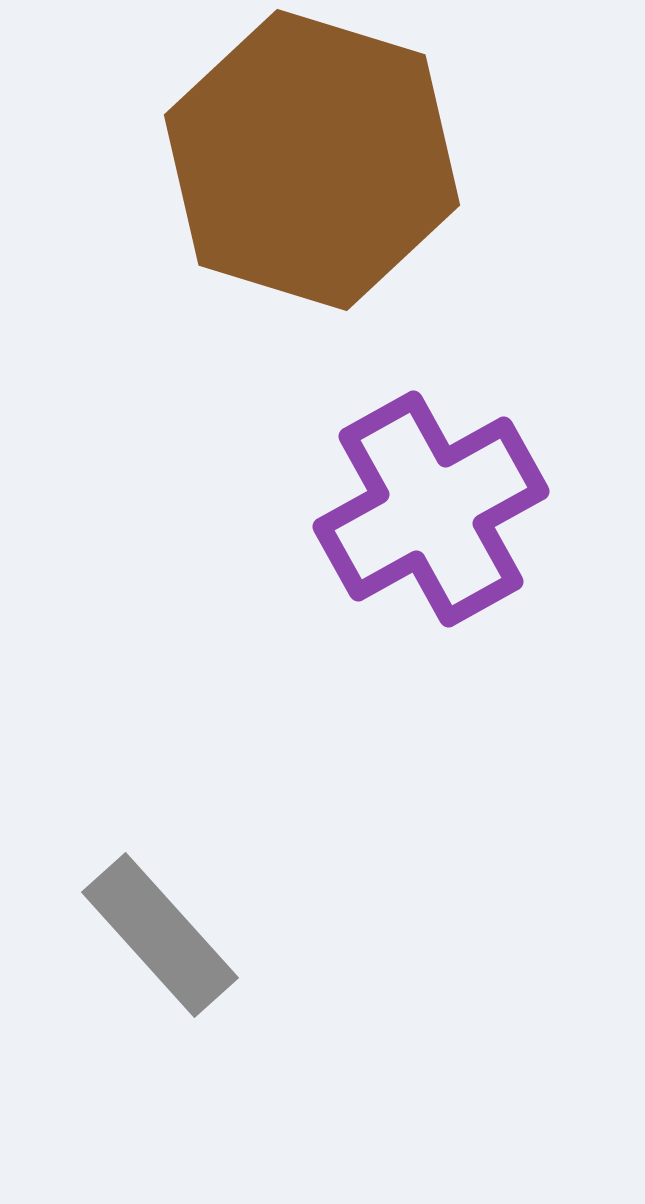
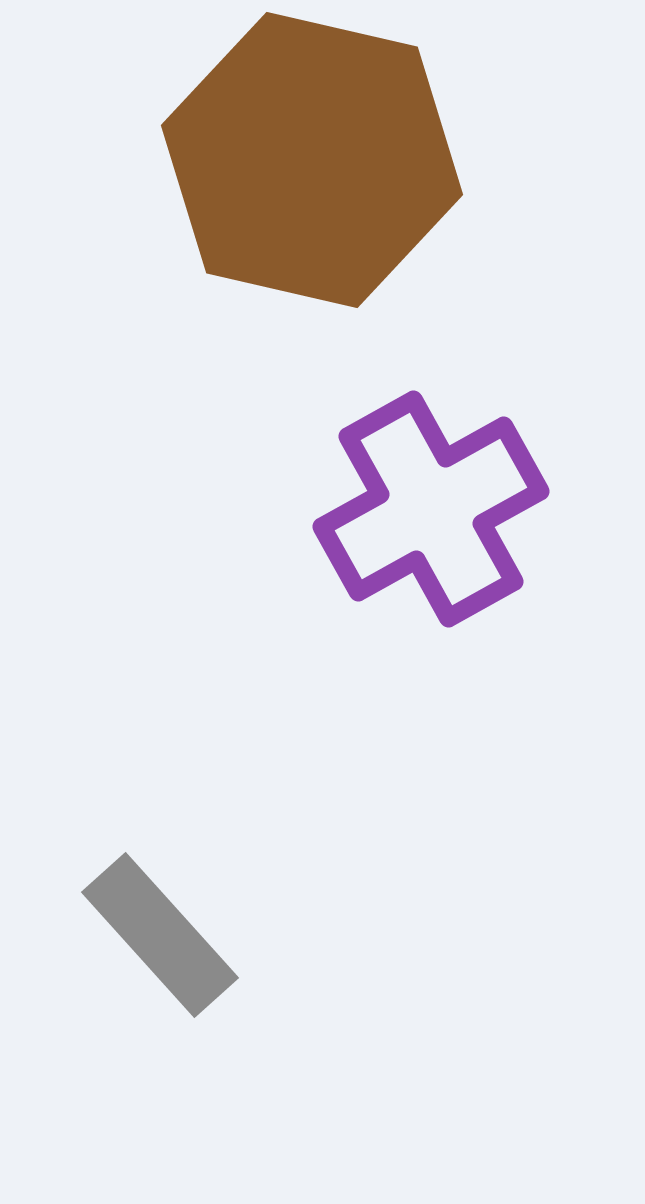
brown hexagon: rotated 4 degrees counterclockwise
